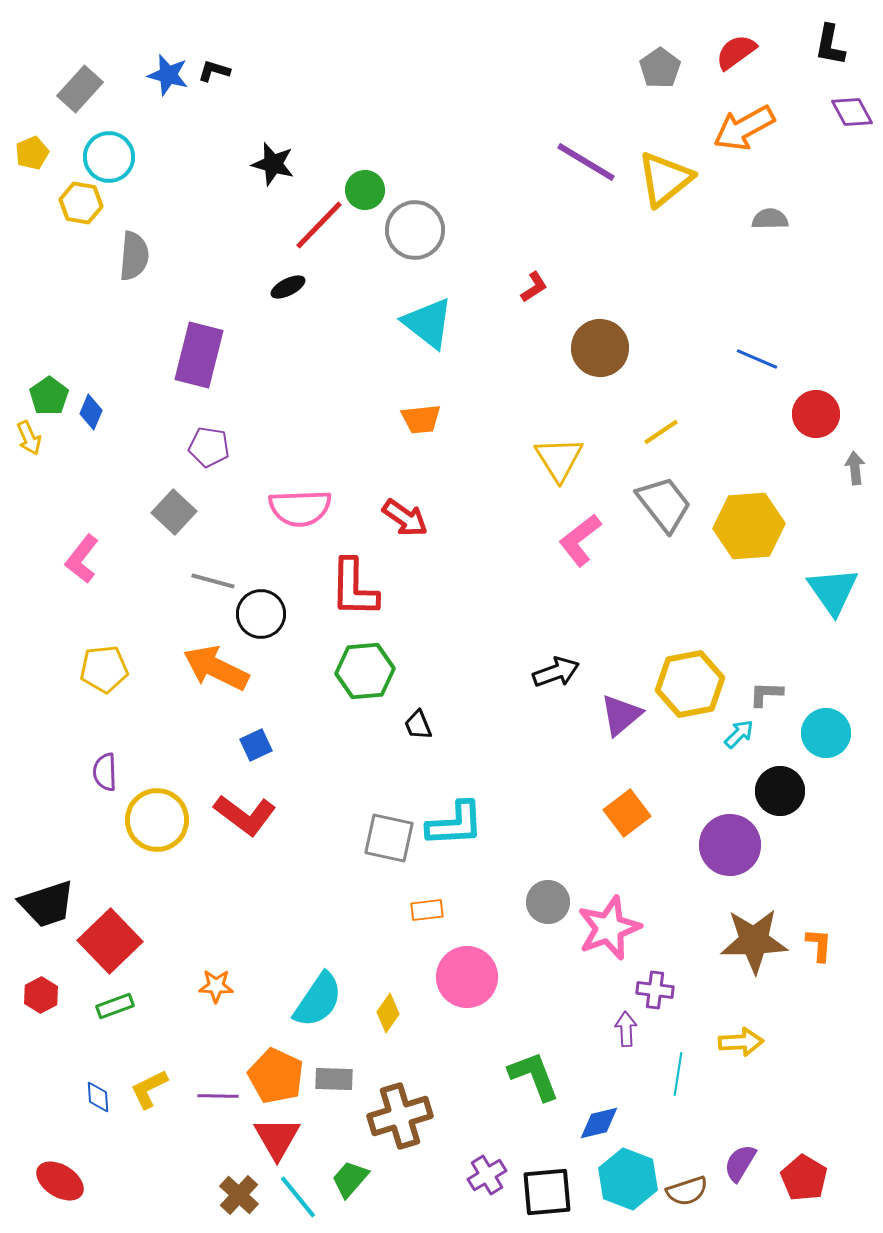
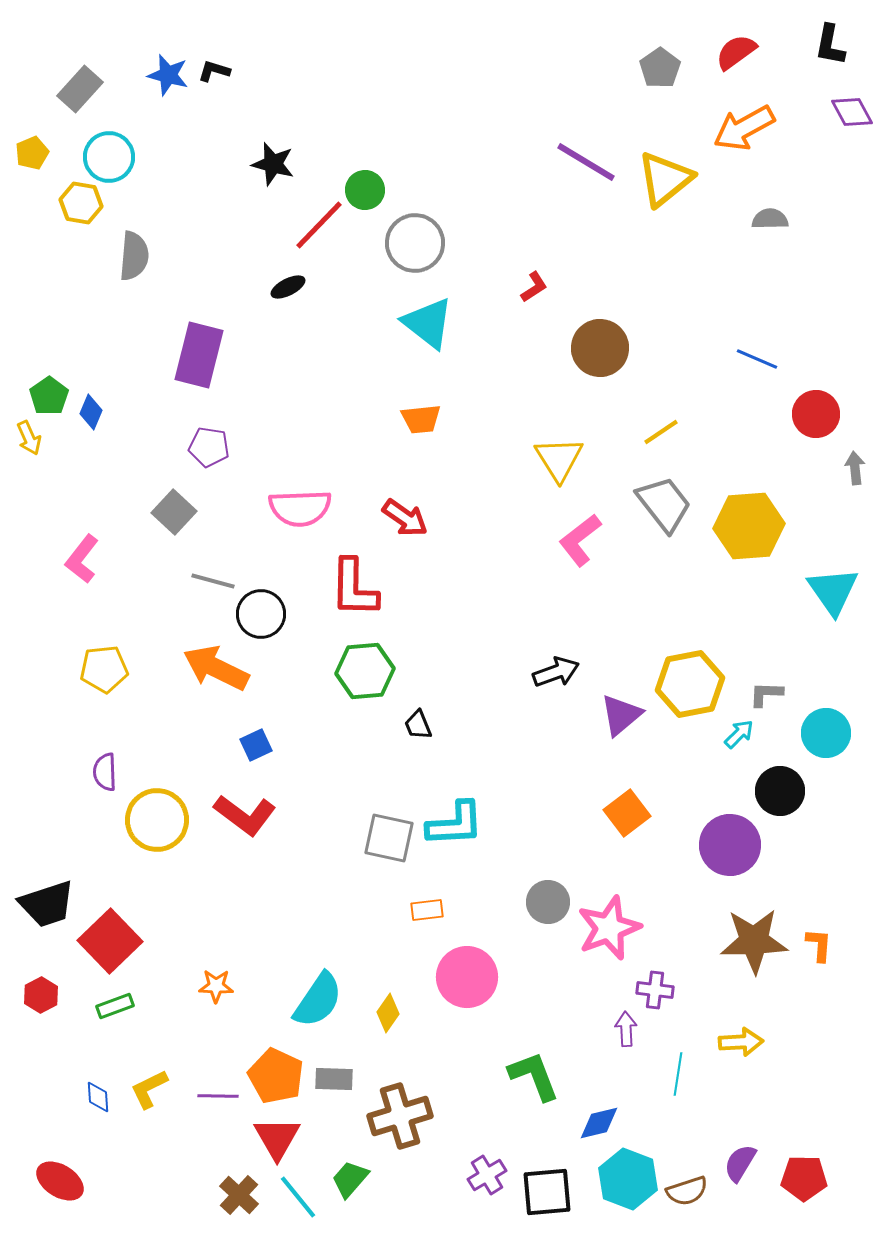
gray circle at (415, 230): moved 13 px down
red pentagon at (804, 1178): rotated 30 degrees counterclockwise
